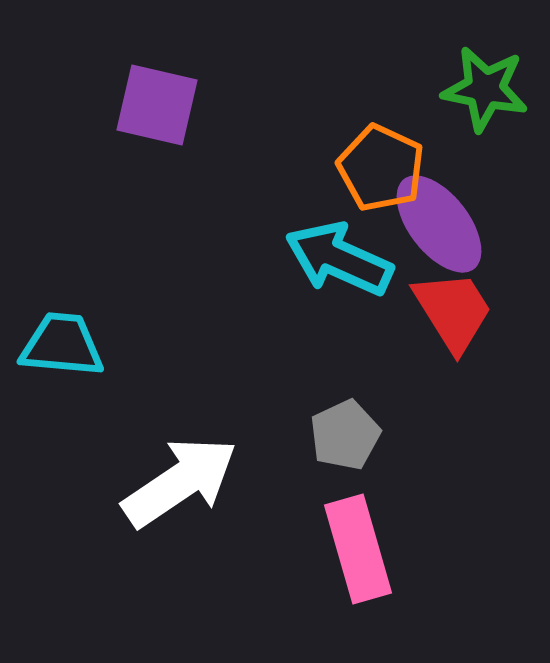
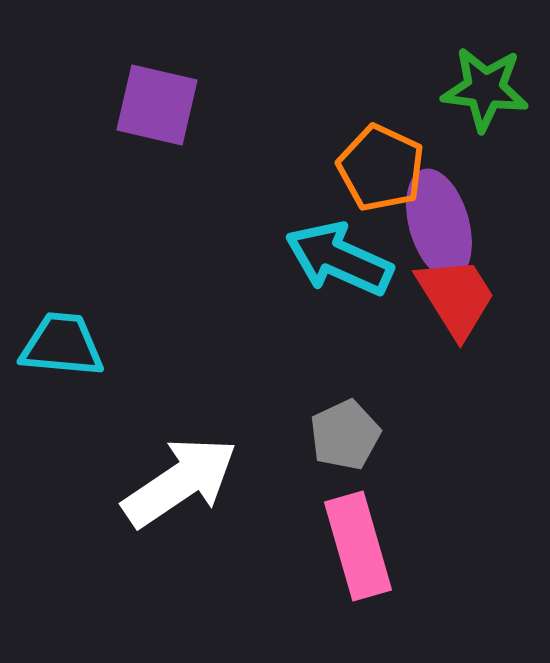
green star: rotated 4 degrees counterclockwise
purple ellipse: rotated 22 degrees clockwise
red trapezoid: moved 3 px right, 14 px up
pink rectangle: moved 3 px up
